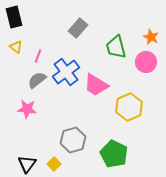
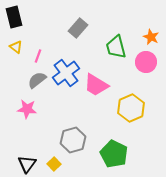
blue cross: moved 1 px down
yellow hexagon: moved 2 px right, 1 px down
